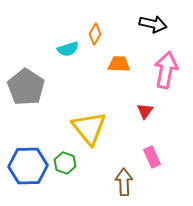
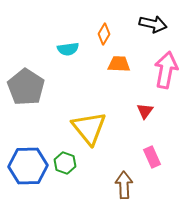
orange diamond: moved 9 px right
cyan semicircle: rotated 10 degrees clockwise
brown arrow: moved 3 px down
